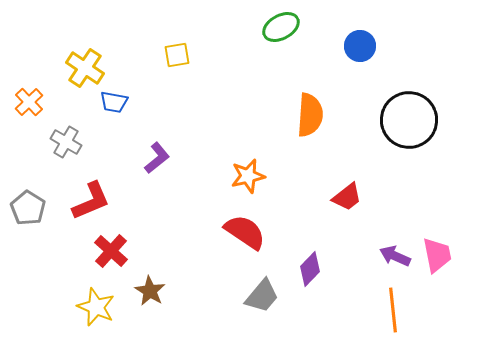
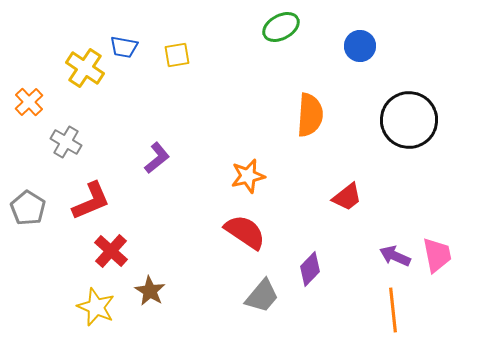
blue trapezoid: moved 10 px right, 55 px up
